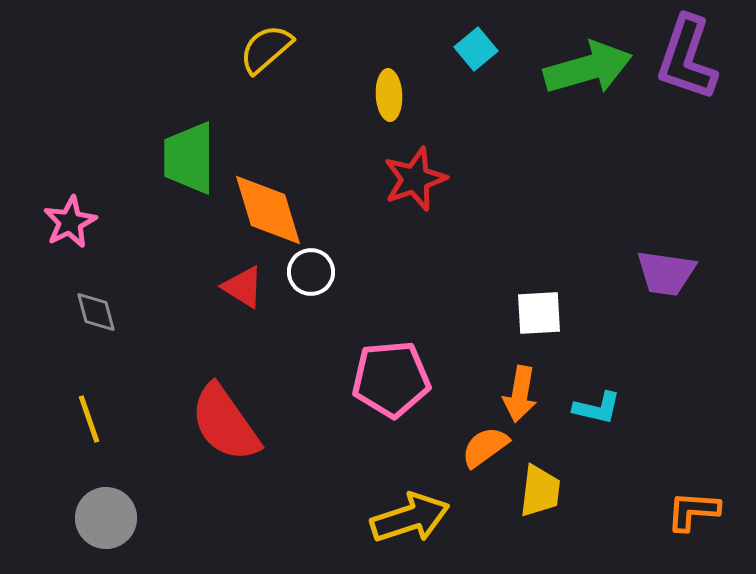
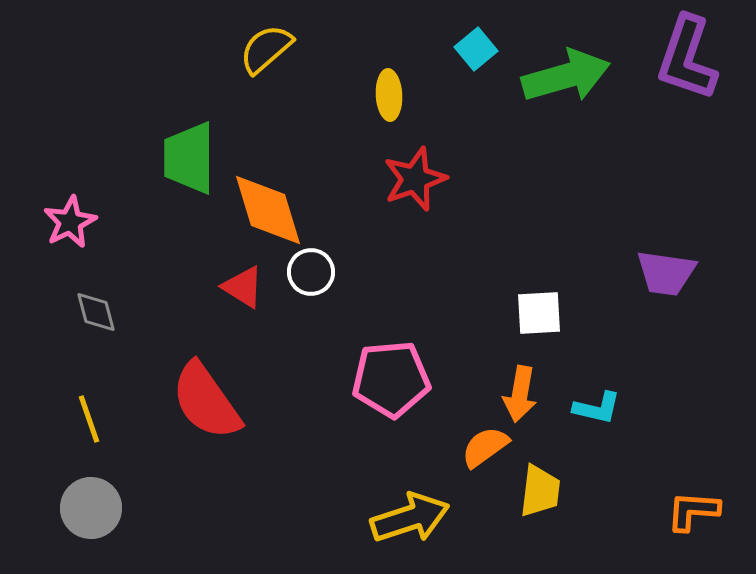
green arrow: moved 22 px left, 8 px down
red semicircle: moved 19 px left, 22 px up
gray circle: moved 15 px left, 10 px up
